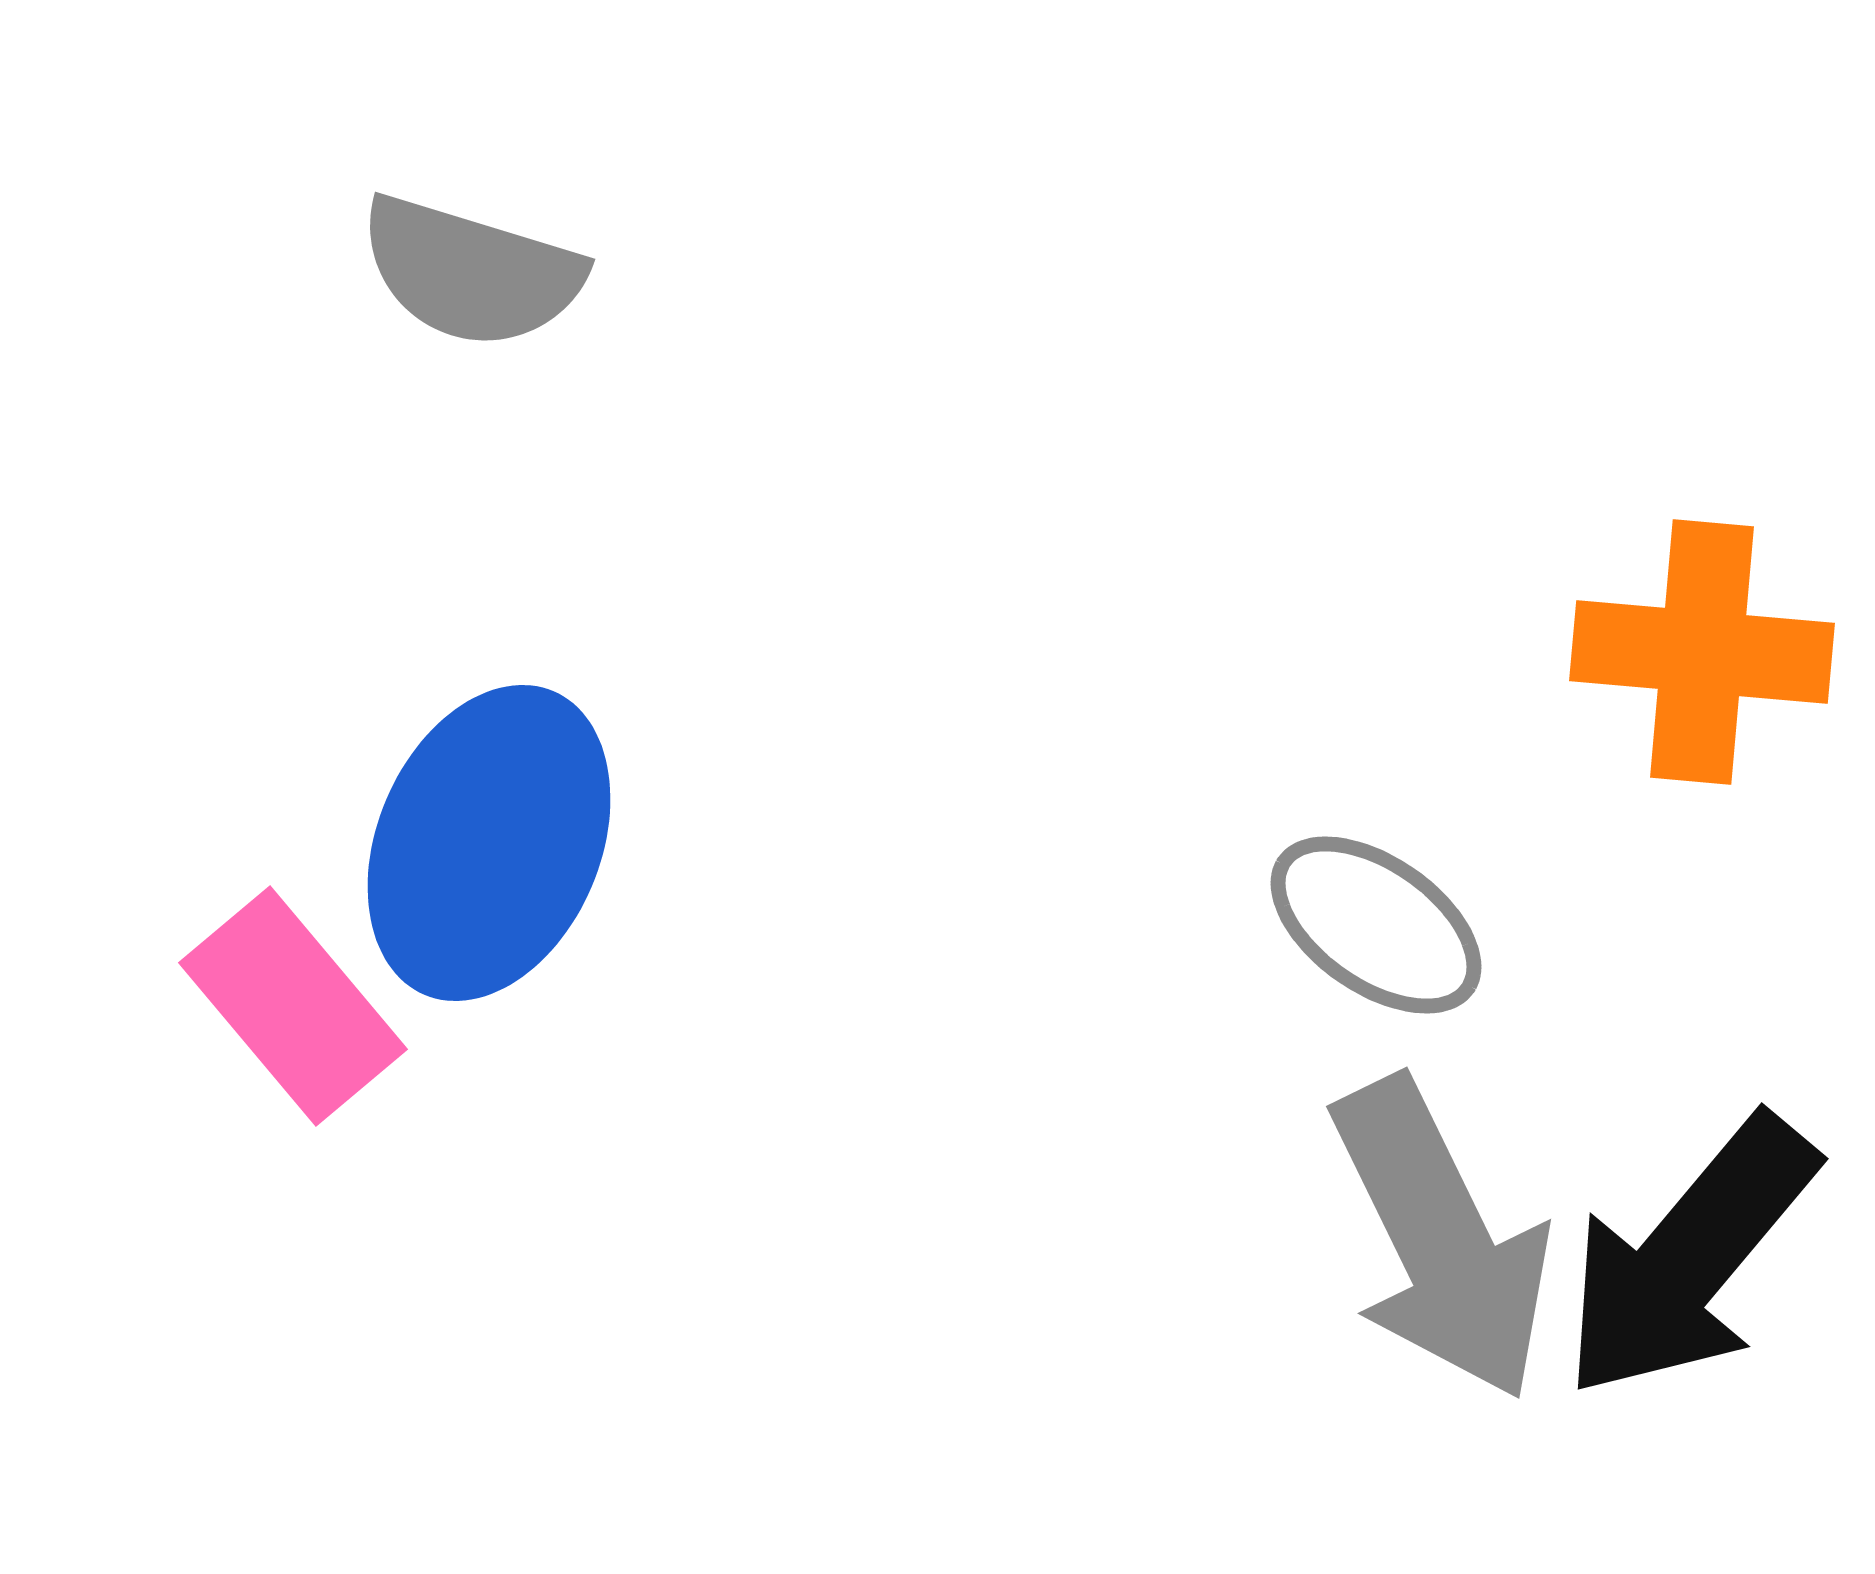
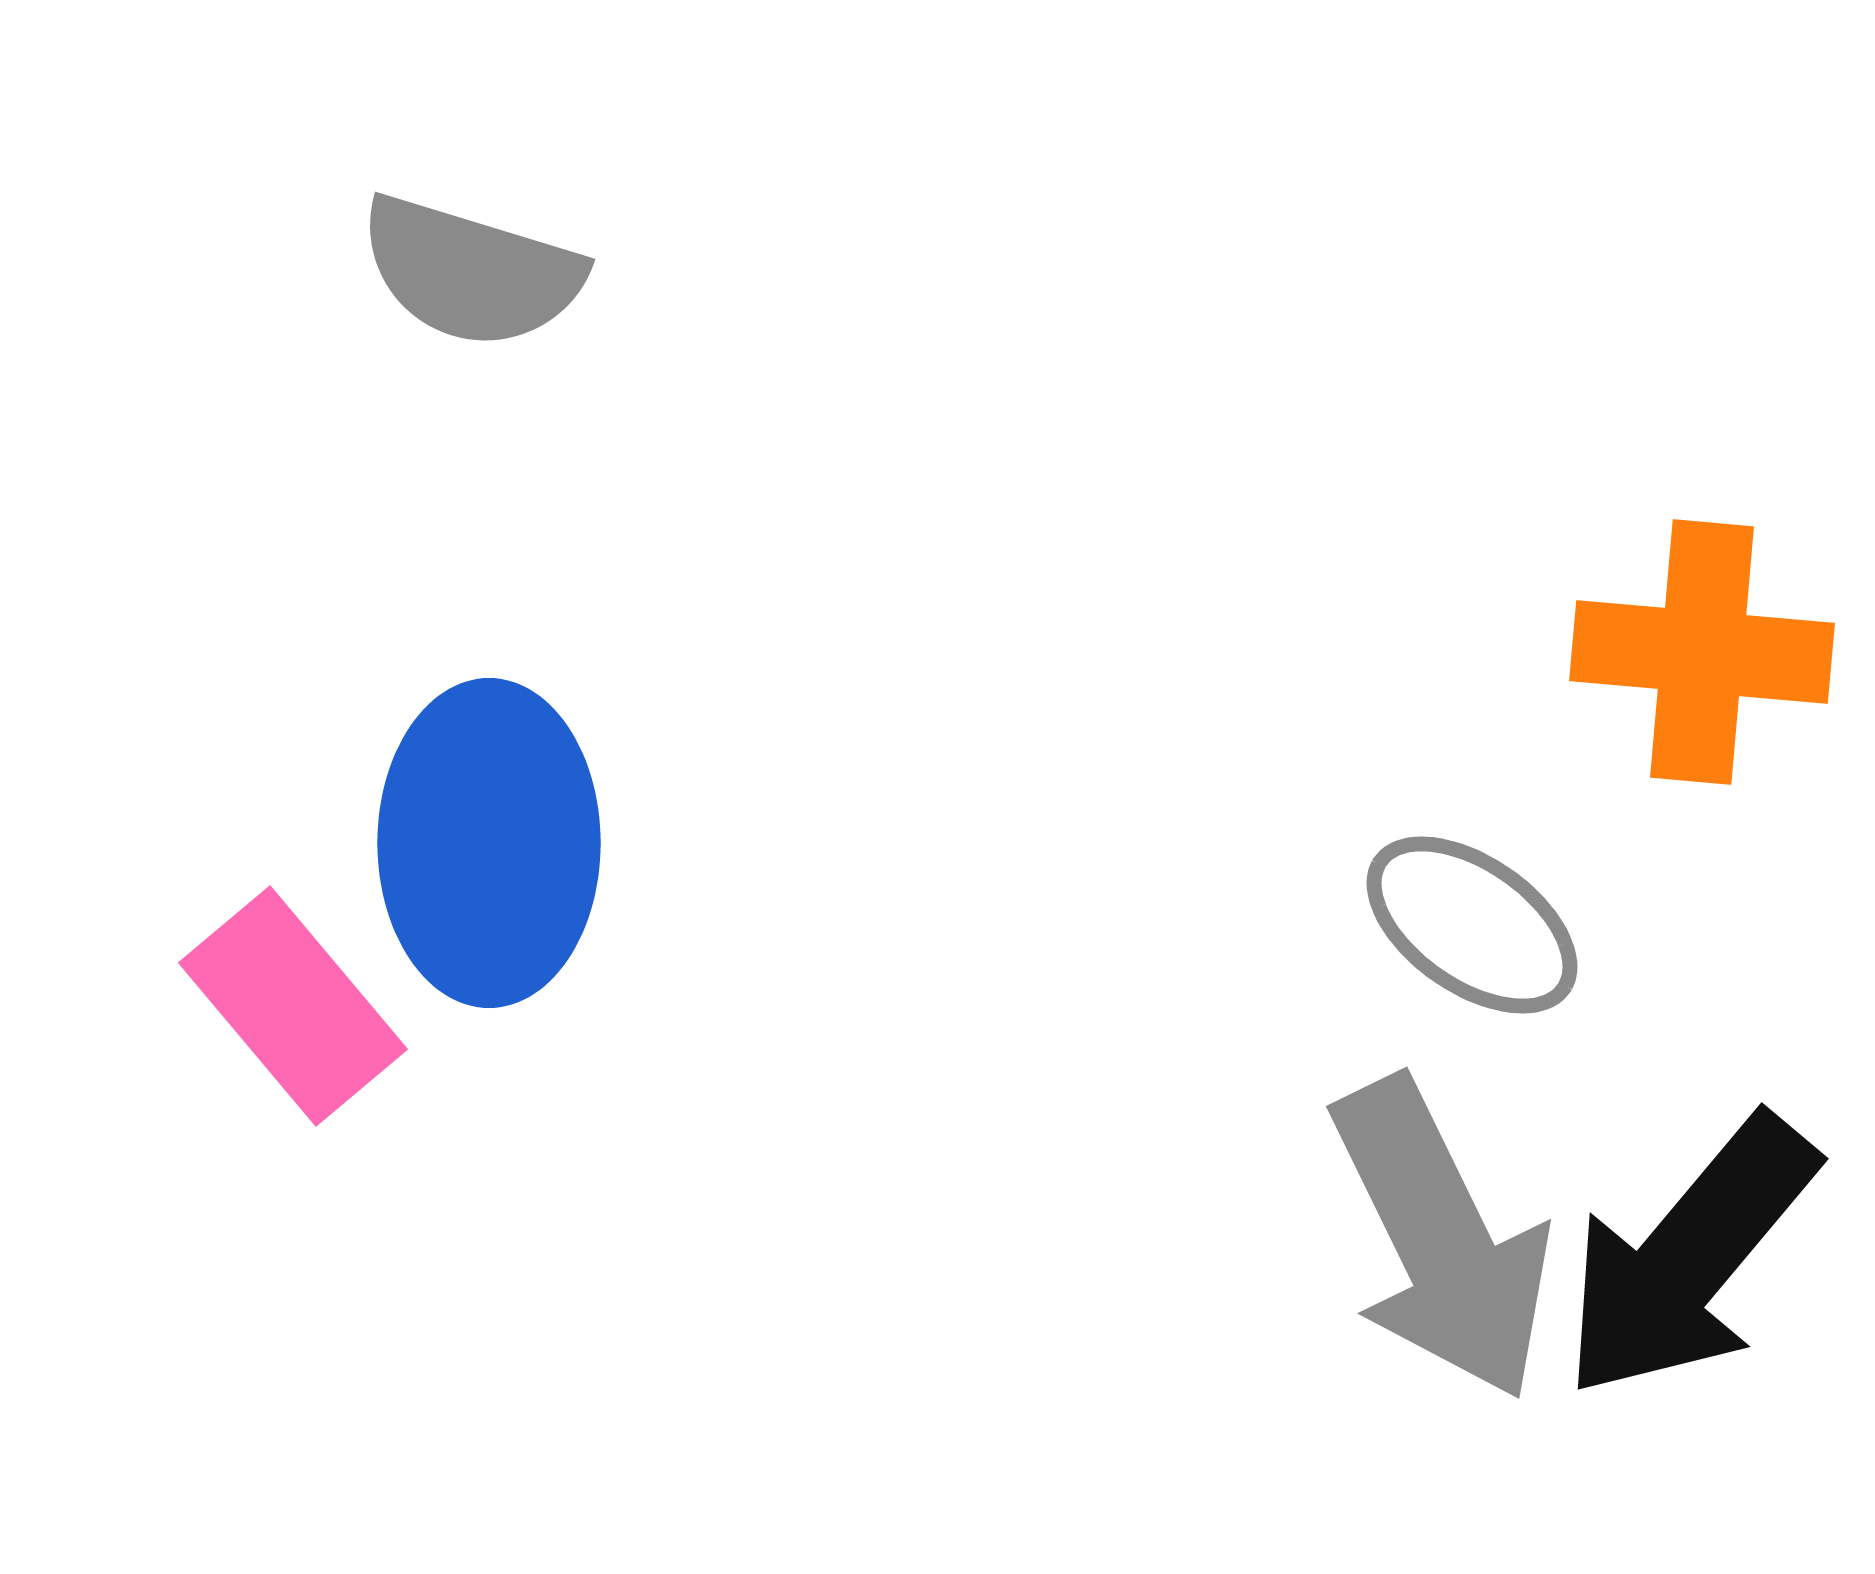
blue ellipse: rotated 23 degrees counterclockwise
gray ellipse: moved 96 px right
